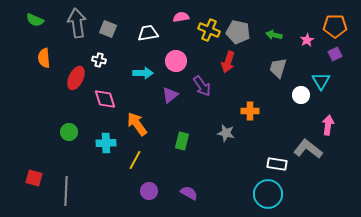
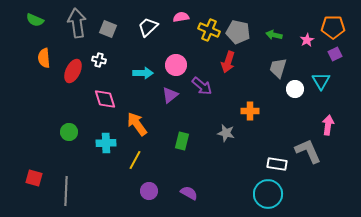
orange pentagon: moved 2 px left, 1 px down
white trapezoid: moved 6 px up; rotated 35 degrees counterclockwise
pink circle: moved 4 px down
red ellipse: moved 3 px left, 7 px up
purple arrow: rotated 15 degrees counterclockwise
white circle: moved 6 px left, 6 px up
gray L-shape: moved 2 px down; rotated 28 degrees clockwise
